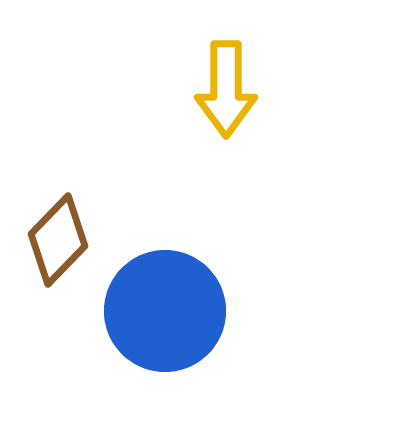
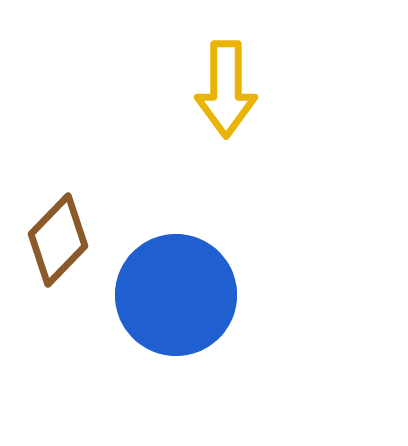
blue circle: moved 11 px right, 16 px up
